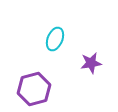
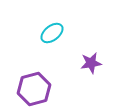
cyan ellipse: moved 3 px left, 6 px up; rotated 30 degrees clockwise
